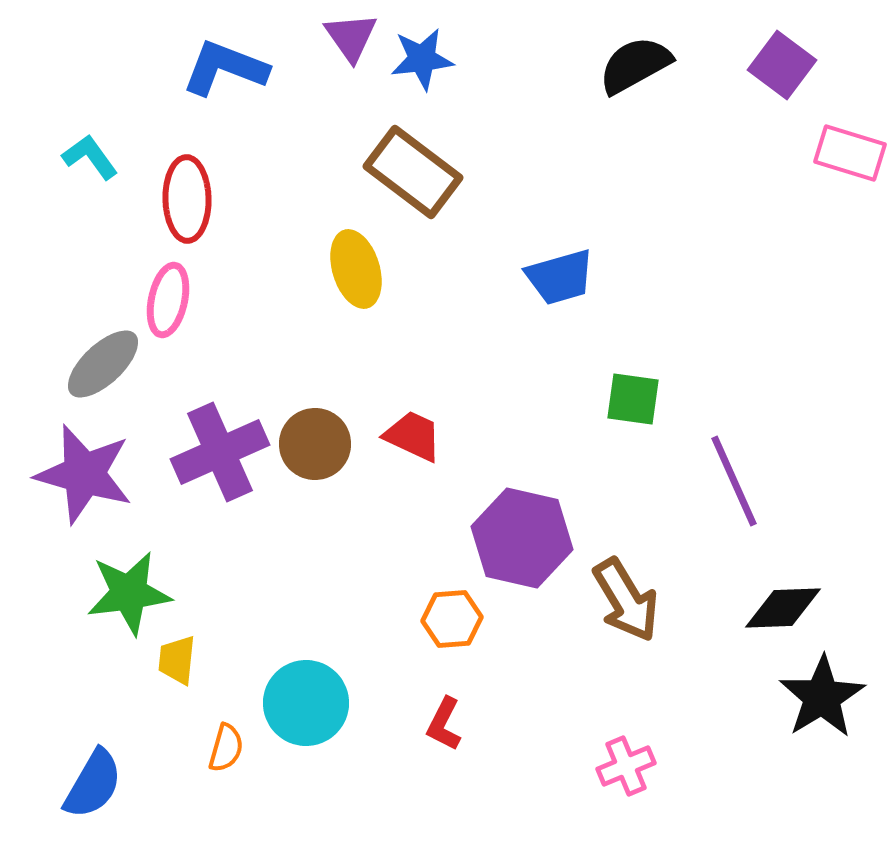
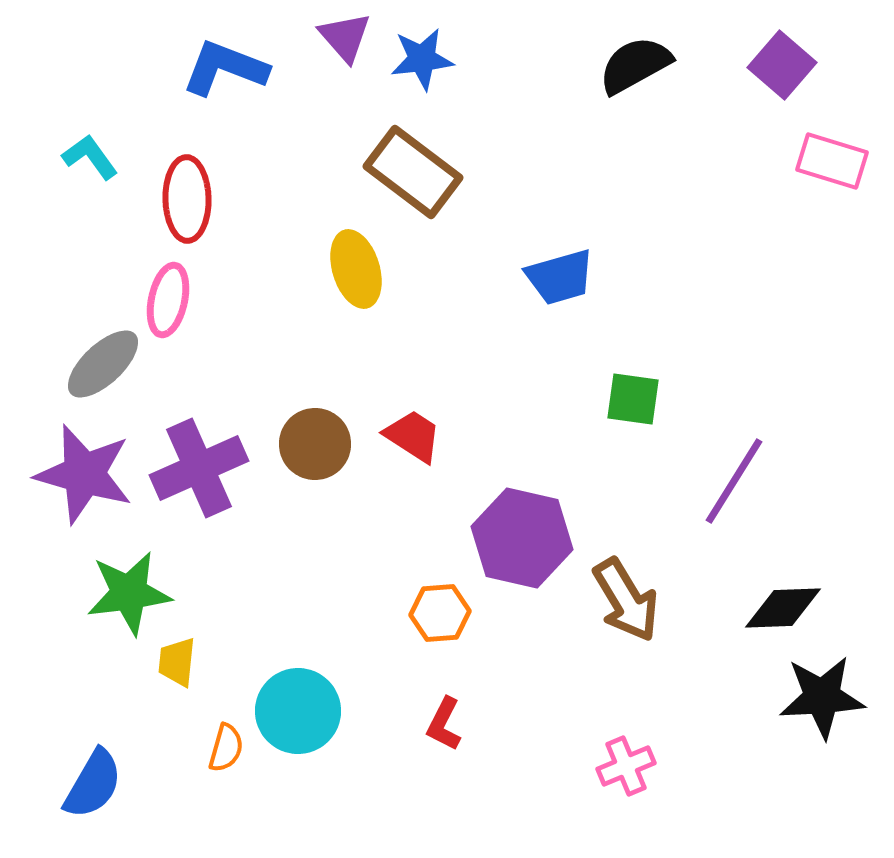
purple triangle: moved 6 px left; rotated 6 degrees counterclockwise
purple square: rotated 4 degrees clockwise
pink rectangle: moved 18 px left, 8 px down
red trapezoid: rotated 8 degrees clockwise
purple cross: moved 21 px left, 16 px down
purple line: rotated 56 degrees clockwise
orange hexagon: moved 12 px left, 6 px up
yellow trapezoid: moved 2 px down
black star: rotated 28 degrees clockwise
cyan circle: moved 8 px left, 8 px down
